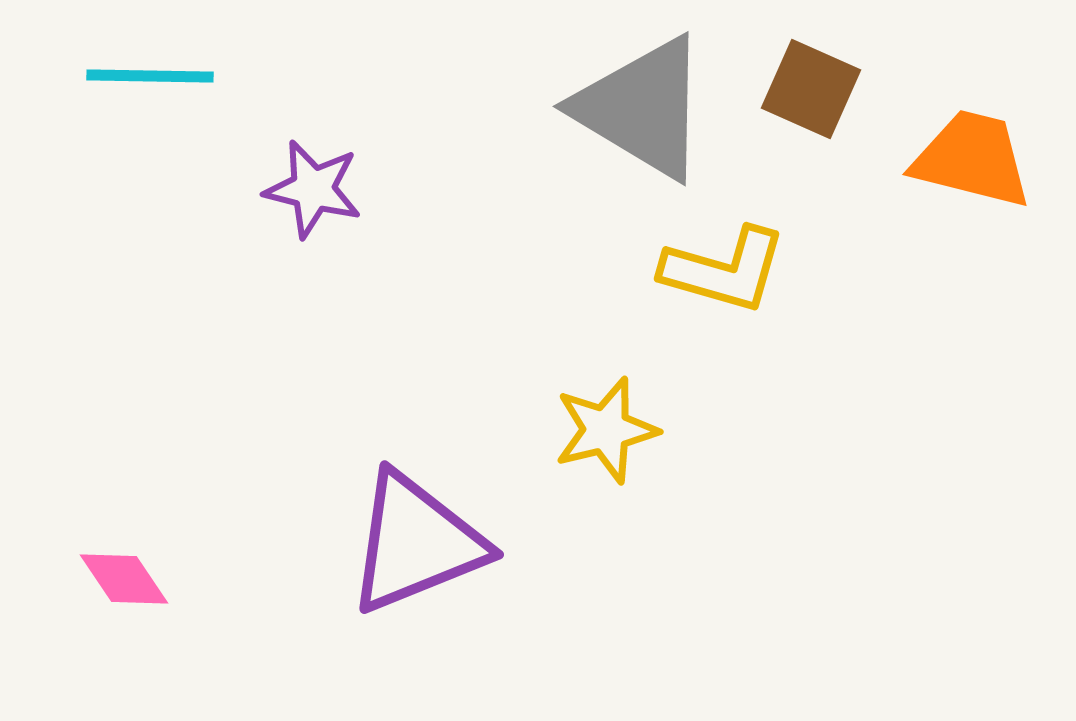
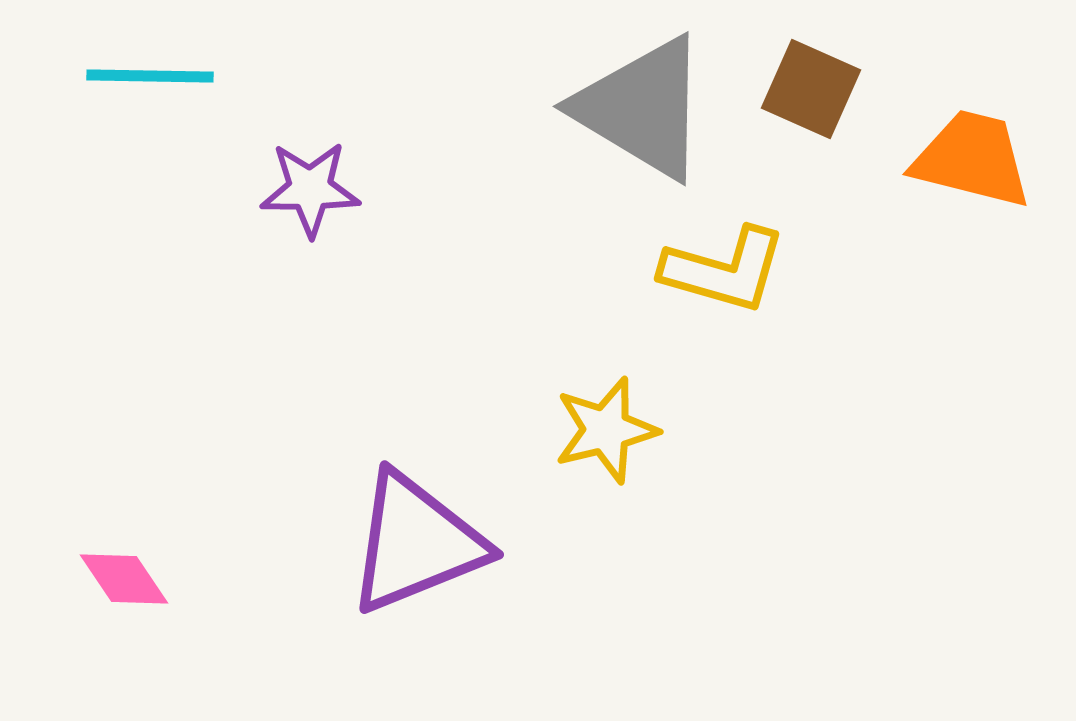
purple star: moved 3 px left; rotated 14 degrees counterclockwise
